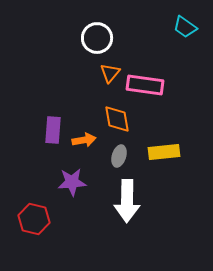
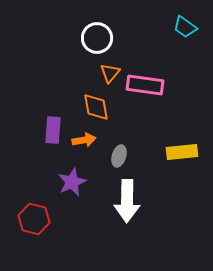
orange diamond: moved 21 px left, 12 px up
yellow rectangle: moved 18 px right
purple star: rotated 20 degrees counterclockwise
